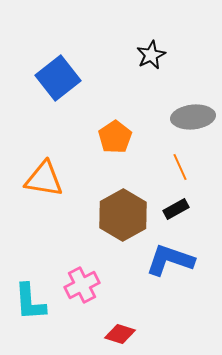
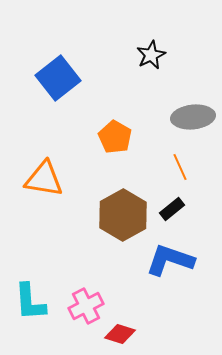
orange pentagon: rotated 8 degrees counterclockwise
black rectangle: moved 4 px left; rotated 10 degrees counterclockwise
pink cross: moved 4 px right, 21 px down
